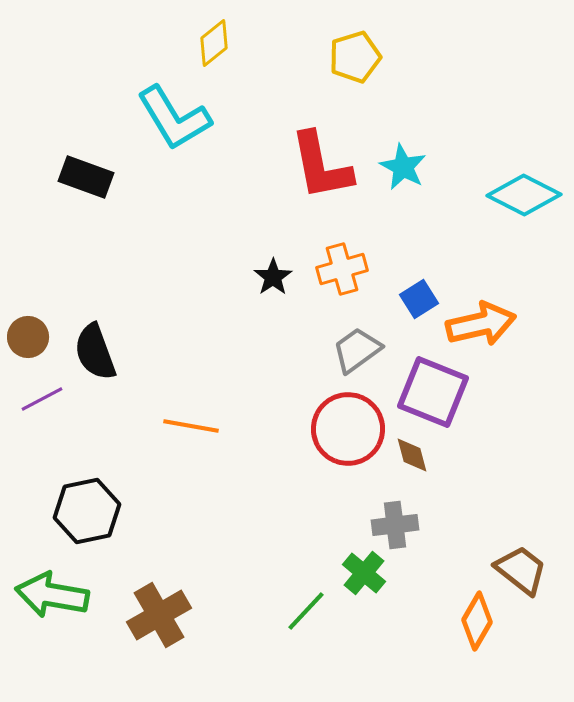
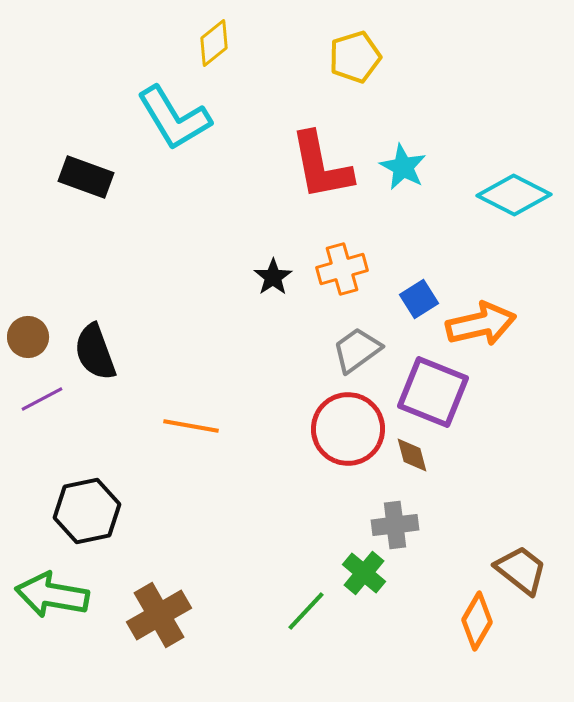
cyan diamond: moved 10 px left
